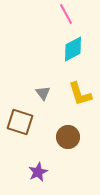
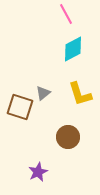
gray triangle: rotated 28 degrees clockwise
brown square: moved 15 px up
